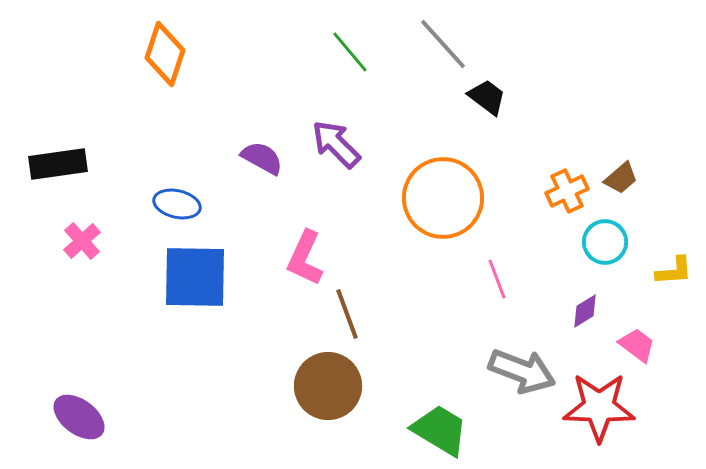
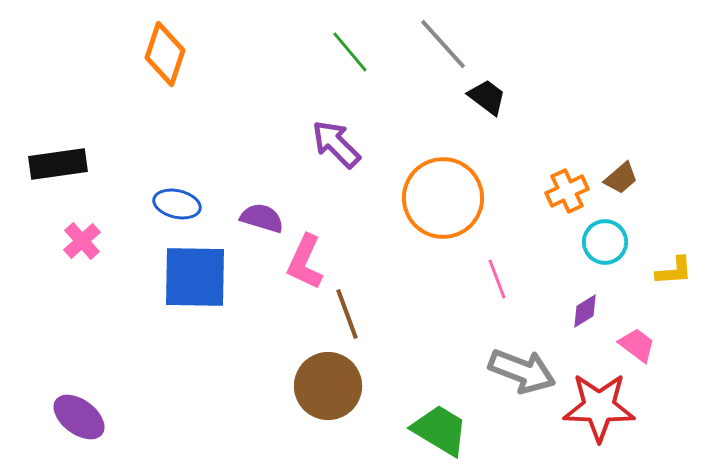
purple semicircle: moved 60 px down; rotated 12 degrees counterclockwise
pink L-shape: moved 4 px down
